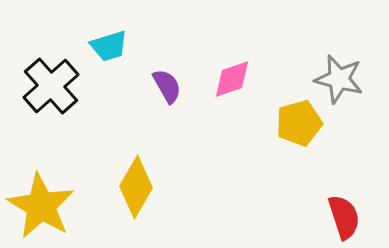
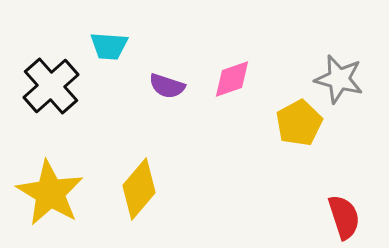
cyan trapezoid: rotated 21 degrees clockwise
purple semicircle: rotated 138 degrees clockwise
yellow pentagon: rotated 12 degrees counterclockwise
yellow diamond: moved 3 px right, 2 px down; rotated 10 degrees clockwise
yellow star: moved 9 px right, 13 px up
